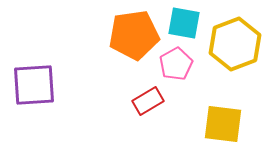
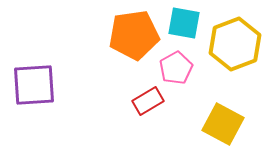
pink pentagon: moved 4 px down
yellow square: rotated 21 degrees clockwise
